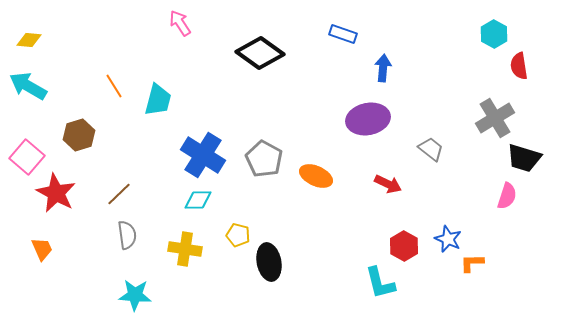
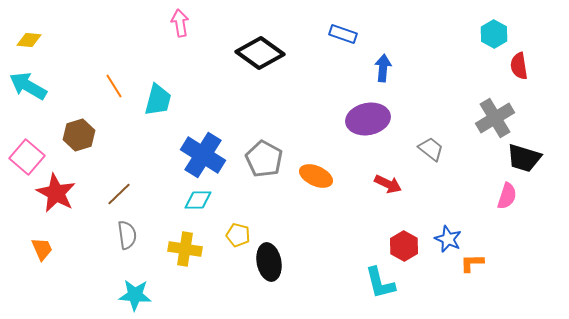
pink arrow: rotated 24 degrees clockwise
